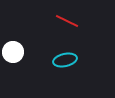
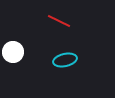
red line: moved 8 px left
